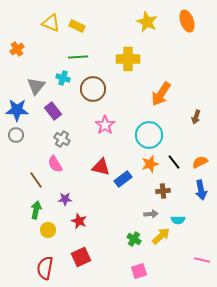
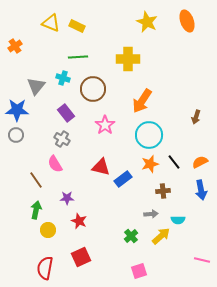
orange cross: moved 2 px left, 3 px up
orange arrow: moved 19 px left, 7 px down
purple rectangle: moved 13 px right, 2 px down
purple star: moved 2 px right, 1 px up
green cross: moved 3 px left, 3 px up; rotated 16 degrees clockwise
